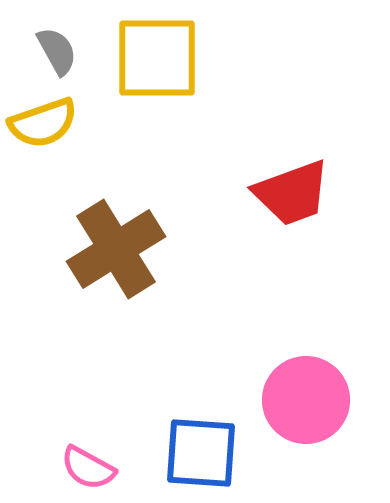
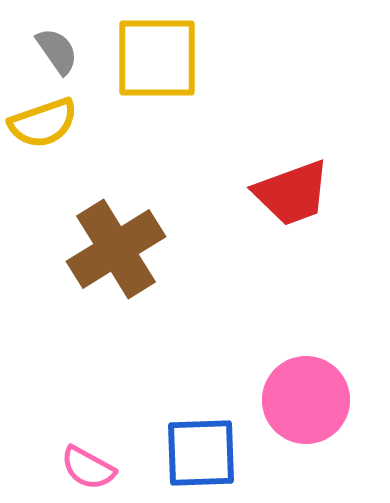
gray semicircle: rotated 6 degrees counterclockwise
blue square: rotated 6 degrees counterclockwise
